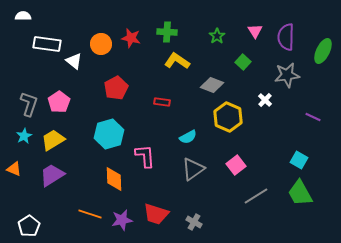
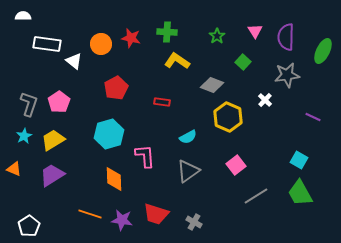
gray triangle: moved 5 px left, 2 px down
purple star: rotated 20 degrees clockwise
